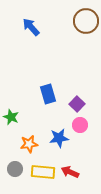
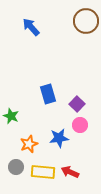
green star: moved 1 px up
orange star: rotated 12 degrees counterclockwise
gray circle: moved 1 px right, 2 px up
